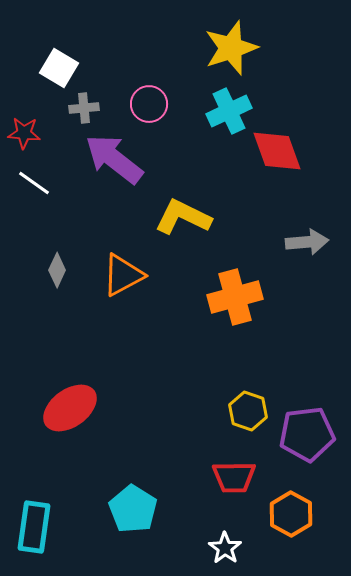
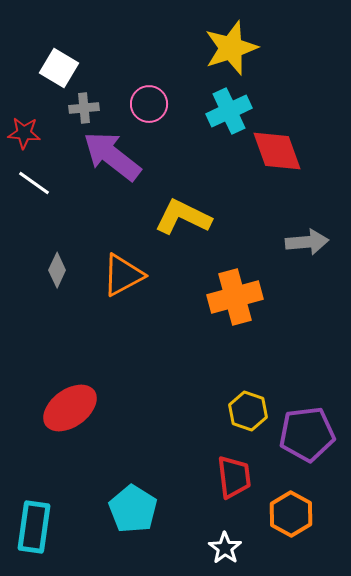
purple arrow: moved 2 px left, 3 px up
red trapezoid: rotated 96 degrees counterclockwise
